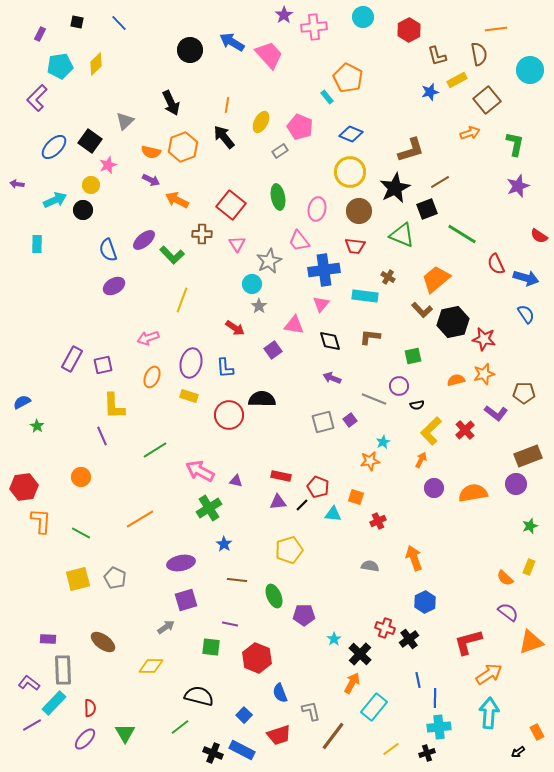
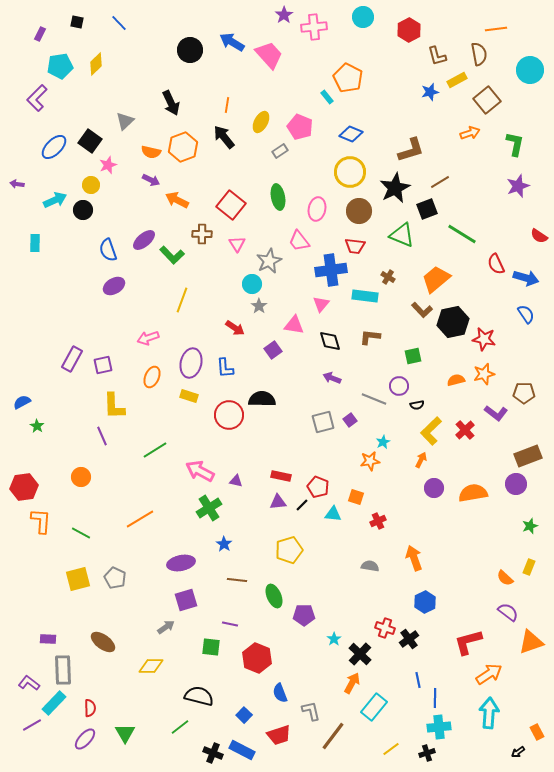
cyan rectangle at (37, 244): moved 2 px left, 1 px up
blue cross at (324, 270): moved 7 px right
